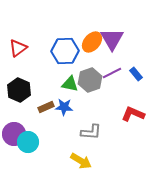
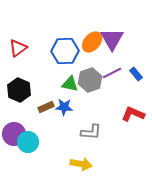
yellow arrow: moved 3 px down; rotated 20 degrees counterclockwise
